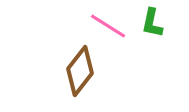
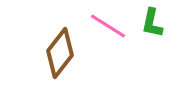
brown diamond: moved 20 px left, 18 px up
